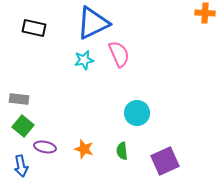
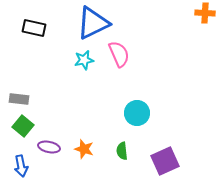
purple ellipse: moved 4 px right
